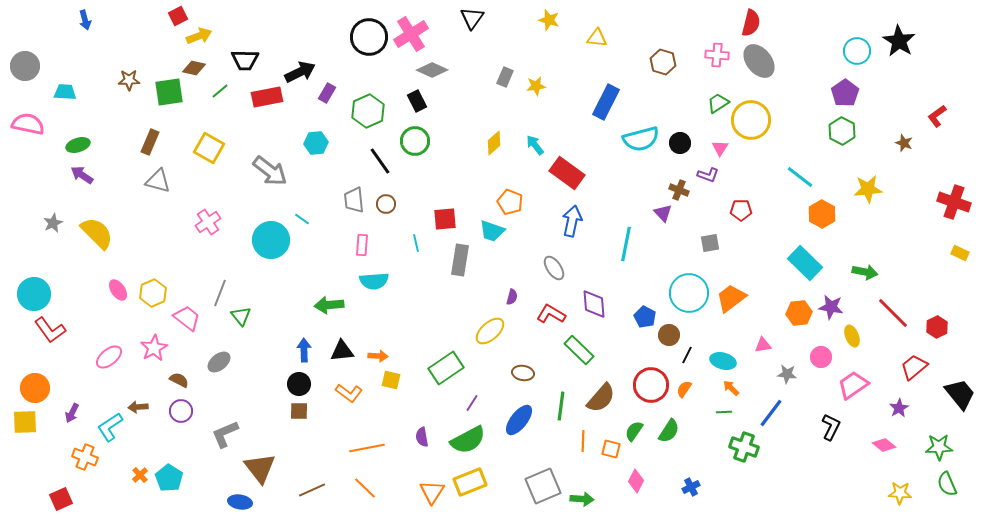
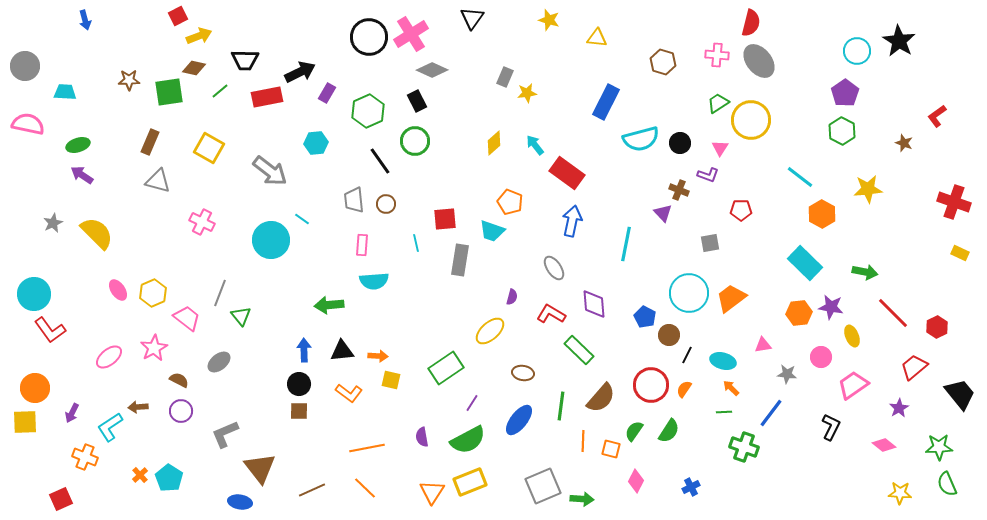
yellow star at (536, 86): moved 9 px left, 7 px down
pink cross at (208, 222): moved 6 px left; rotated 30 degrees counterclockwise
